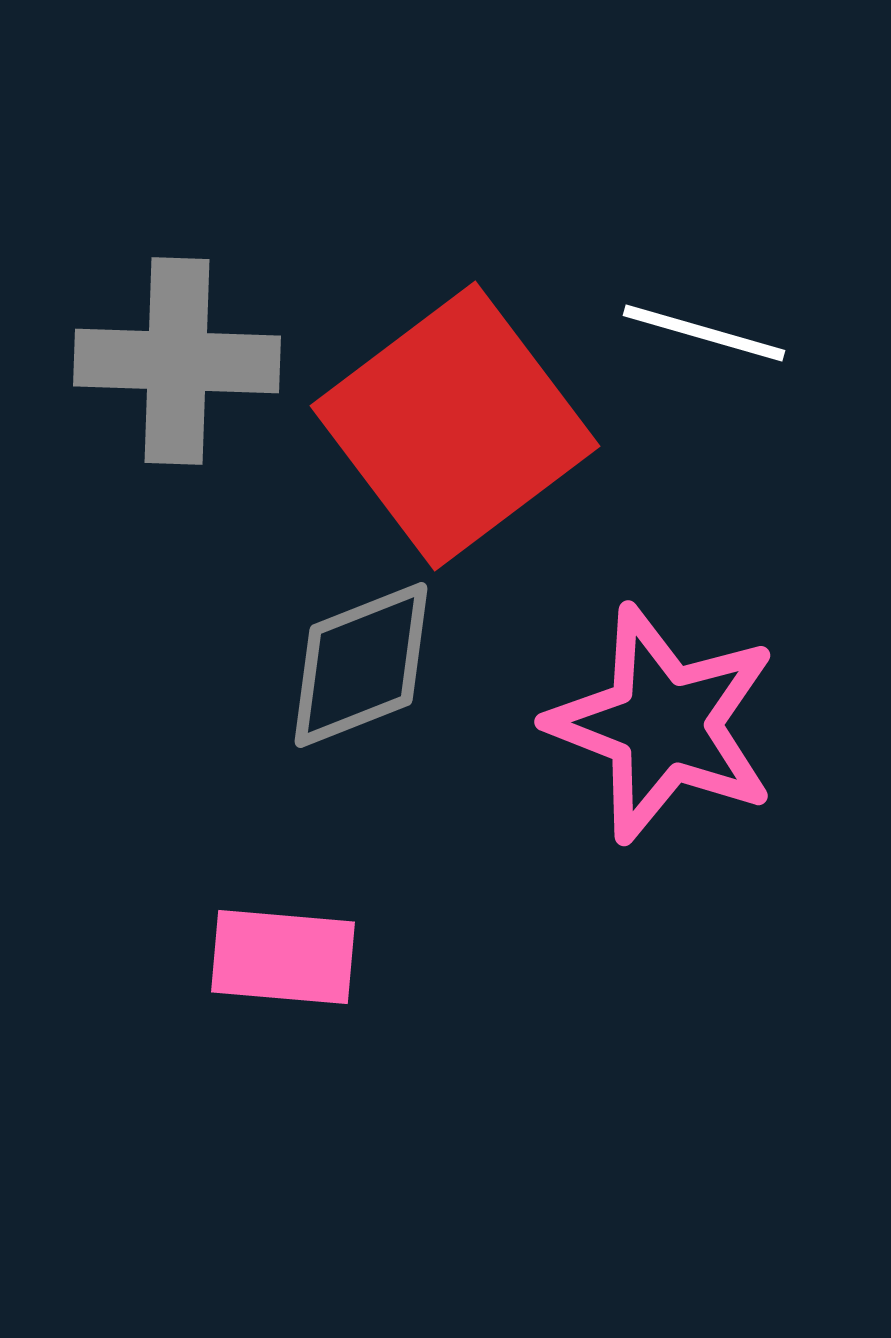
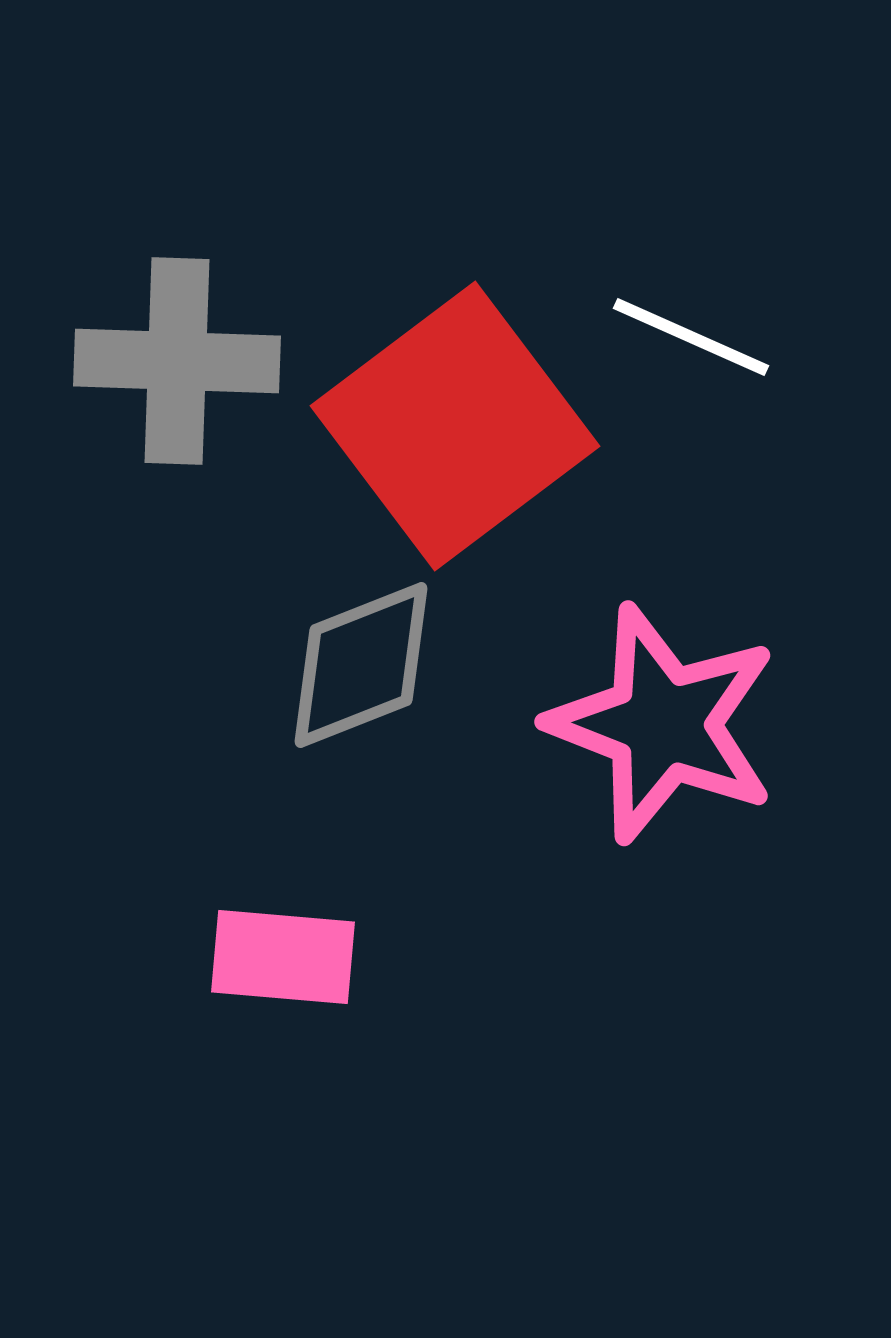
white line: moved 13 px left, 4 px down; rotated 8 degrees clockwise
